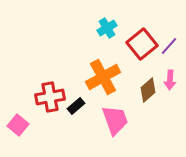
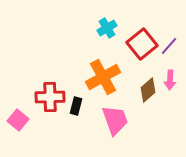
red cross: rotated 8 degrees clockwise
black rectangle: rotated 36 degrees counterclockwise
pink square: moved 5 px up
